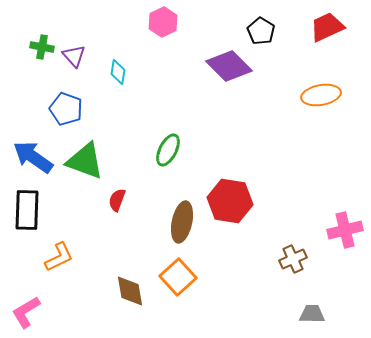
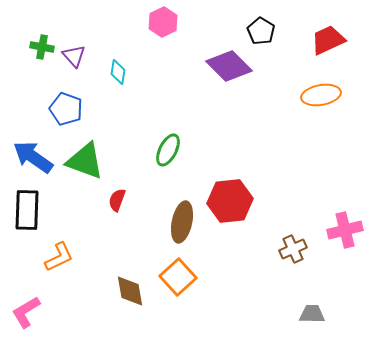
red trapezoid: moved 1 px right, 13 px down
red hexagon: rotated 15 degrees counterclockwise
brown cross: moved 10 px up
